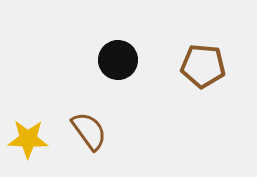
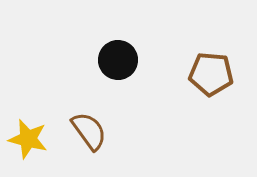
brown pentagon: moved 8 px right, 8 px down
yellow star: rotated 12 degrees clockwise
